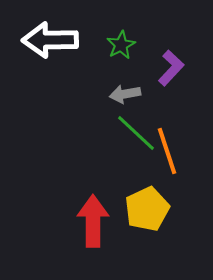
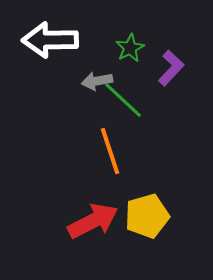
green star: moved 9 px right, 3 px down
gray arrow: moved 28 px left, 13 px up
green line: moved 13 px left, 33 px up
orange line: moved 57 px left
yellow pentagon: moved 7 px down; rotated 9 degrees clockwise
red arrow: rotated 63 degrees clockwise
